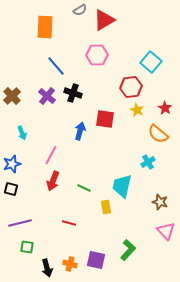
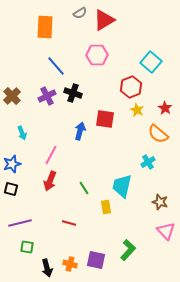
gray semicircle: moved 3 px down
red hexagon: rotated 15 degrees counterclockwise
purple cross: rotated 24 degrees clockwise
red arrow: moved 3 px left
green line: rotated 32 degrees clockwise
